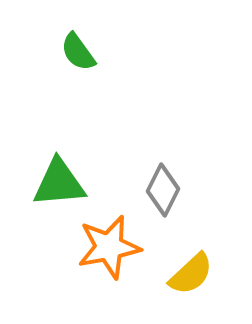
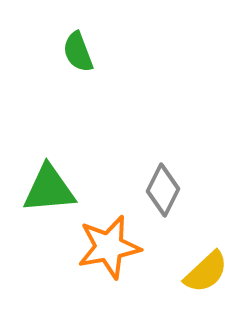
green semicircle: rotated 15 degrees clockwise
green triangle: moved 10 px left, 6 px down
yellow semicircle: moved 15 px right, 2 px up
